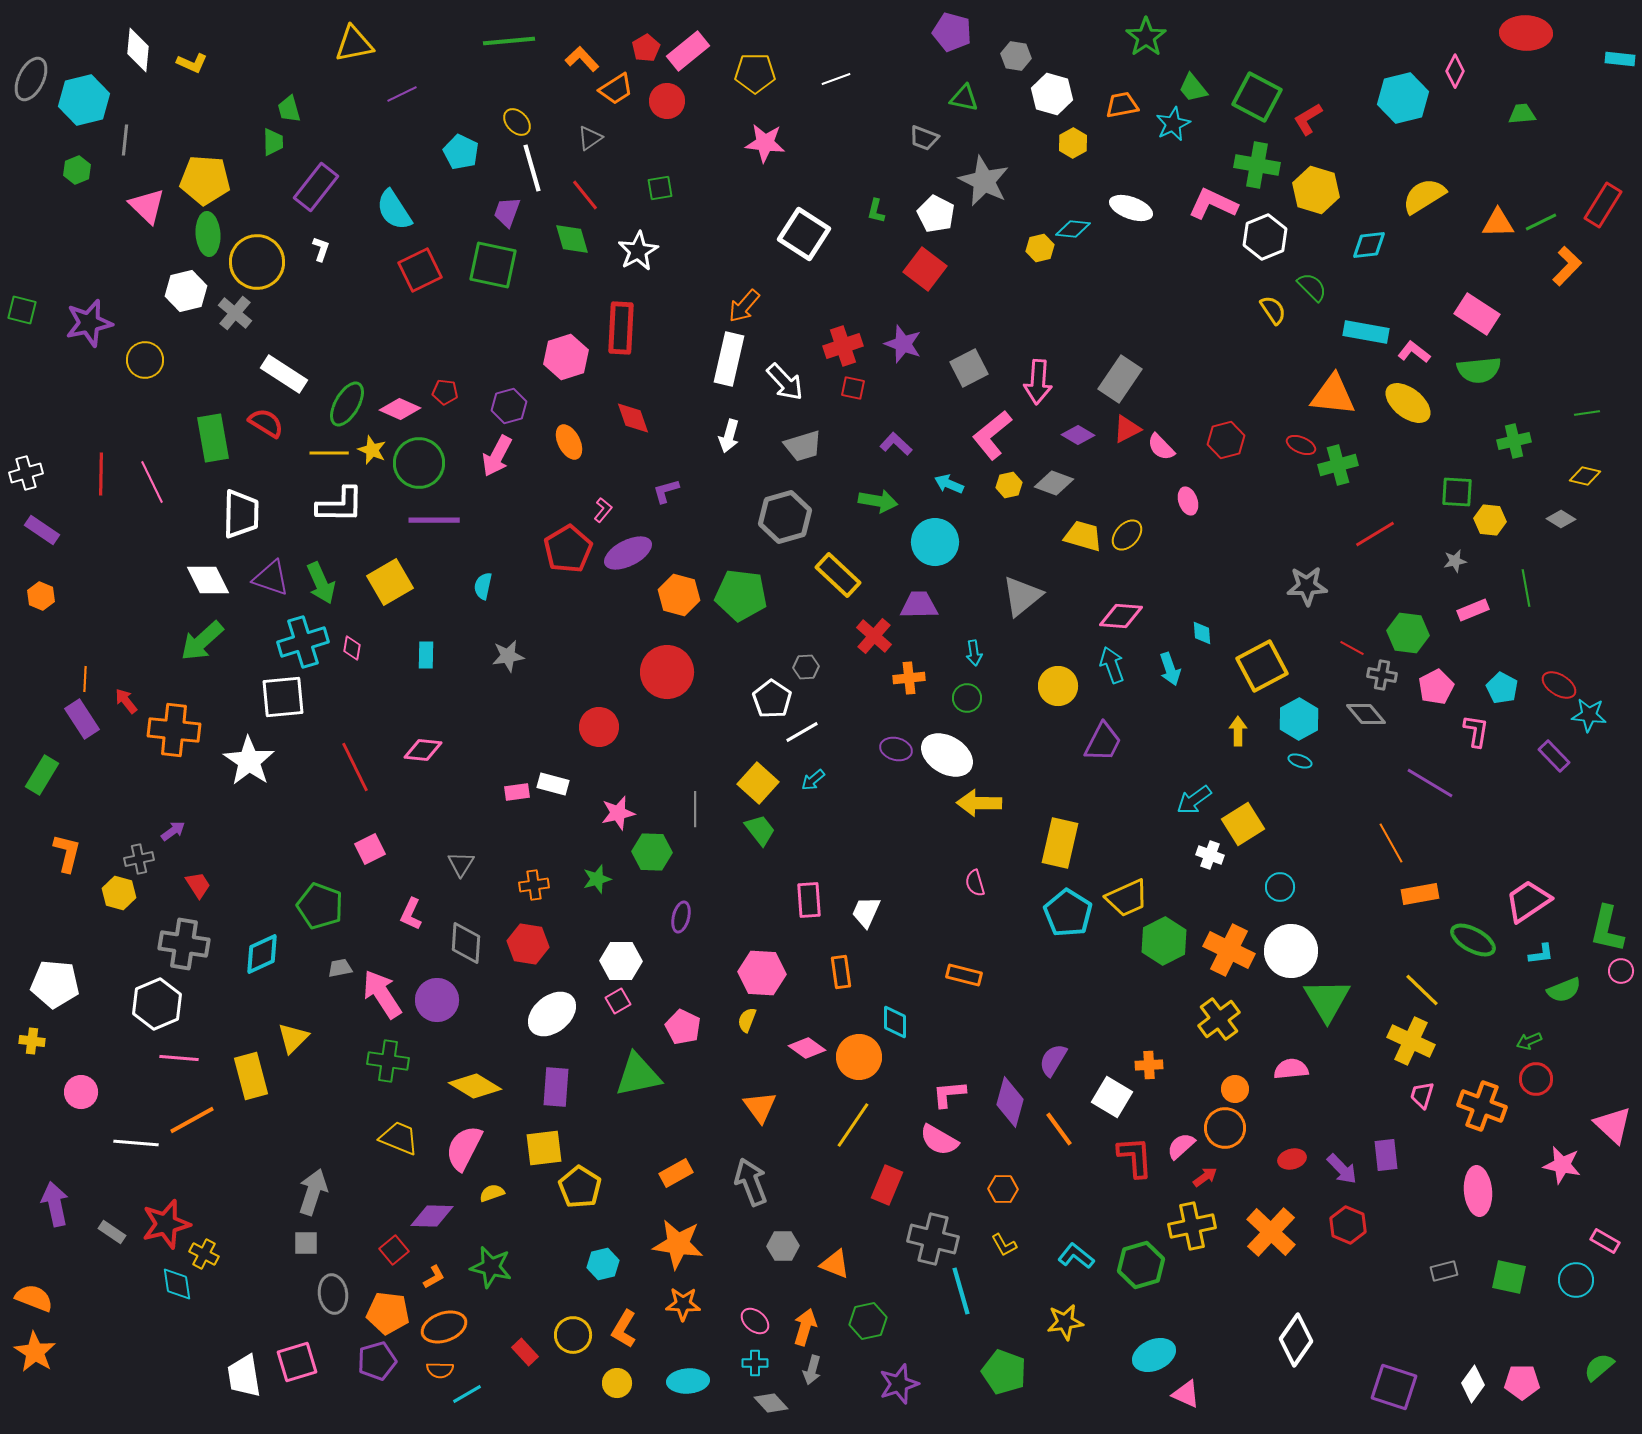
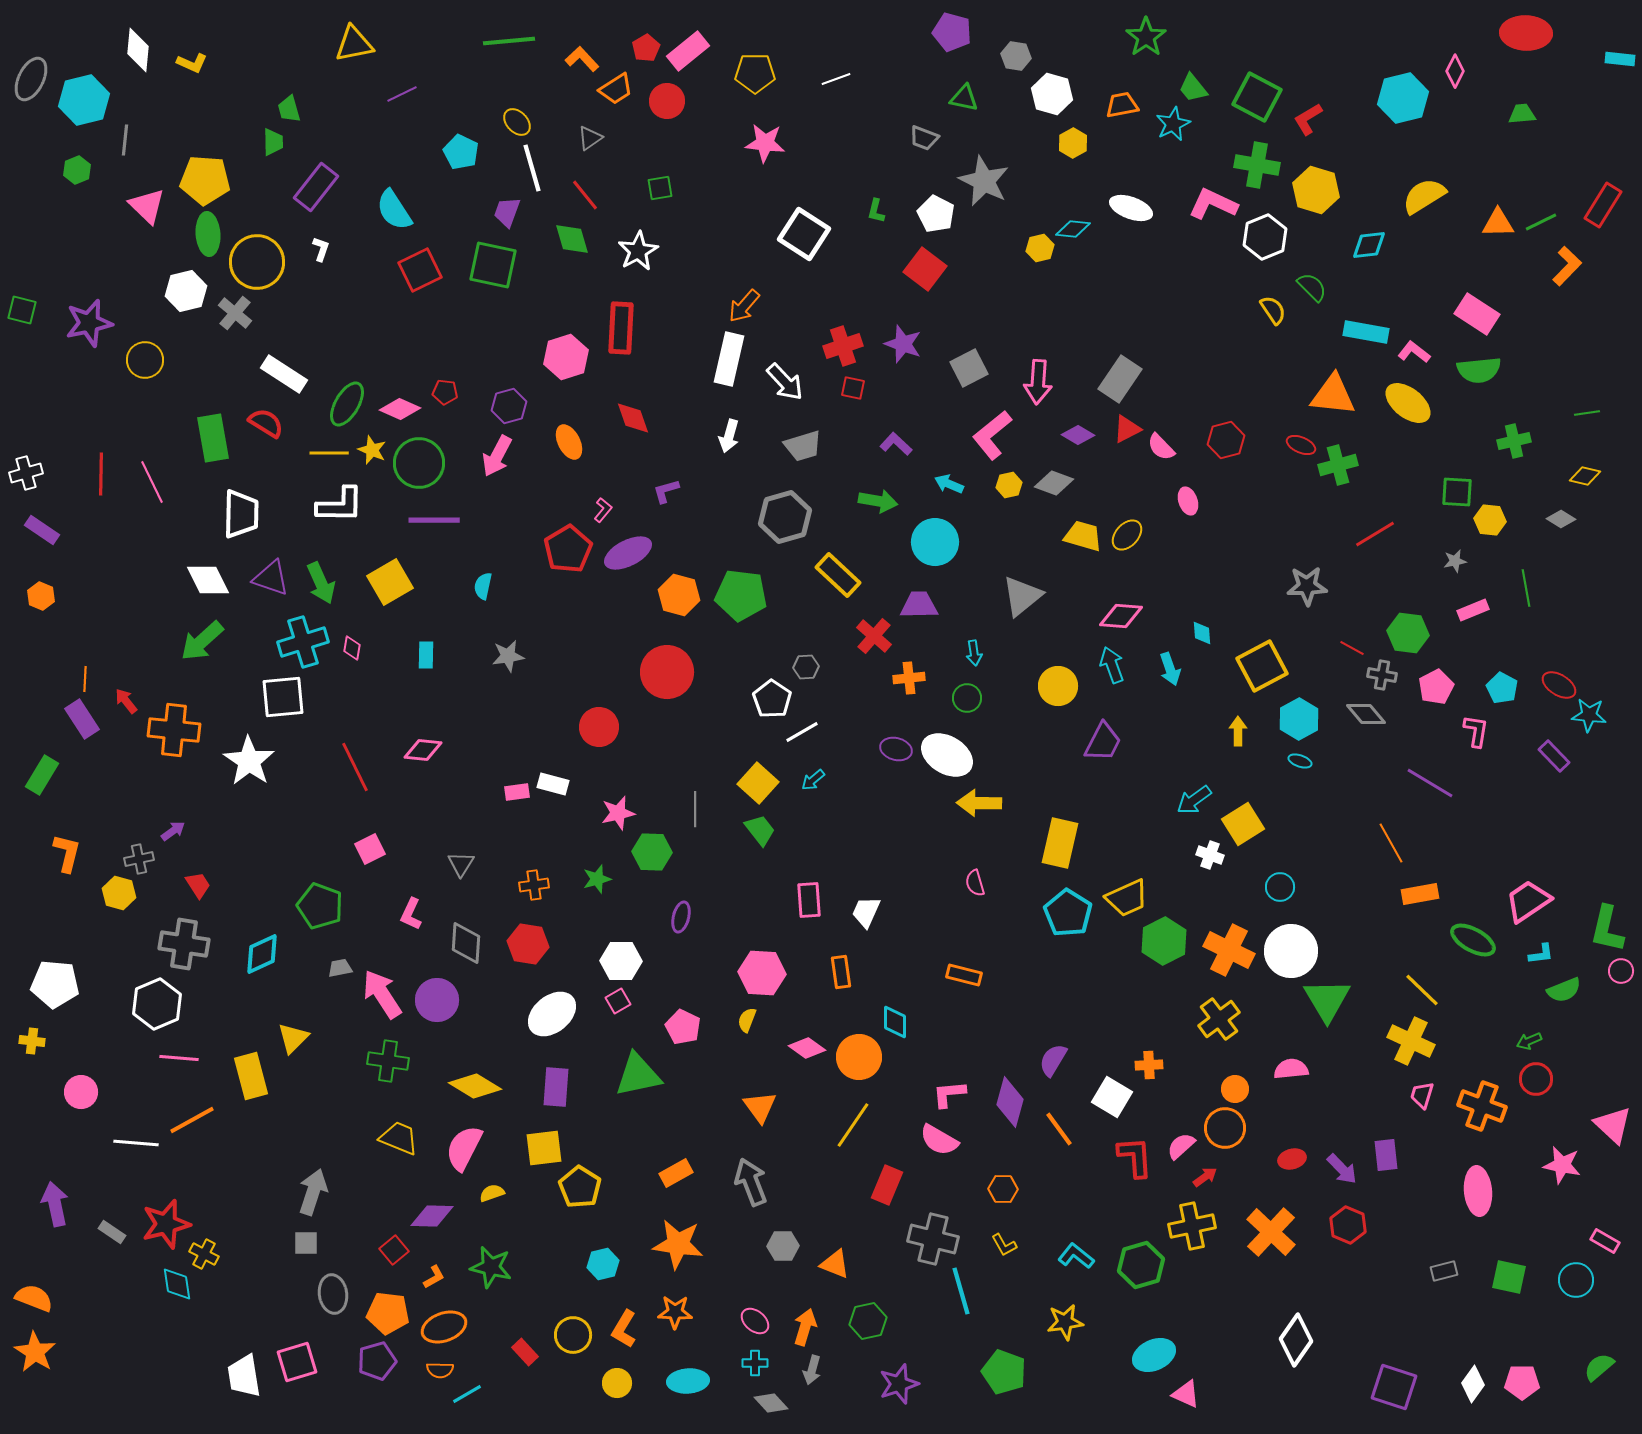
orange star at (683, 1304): moved 8 px left, 8 px down
